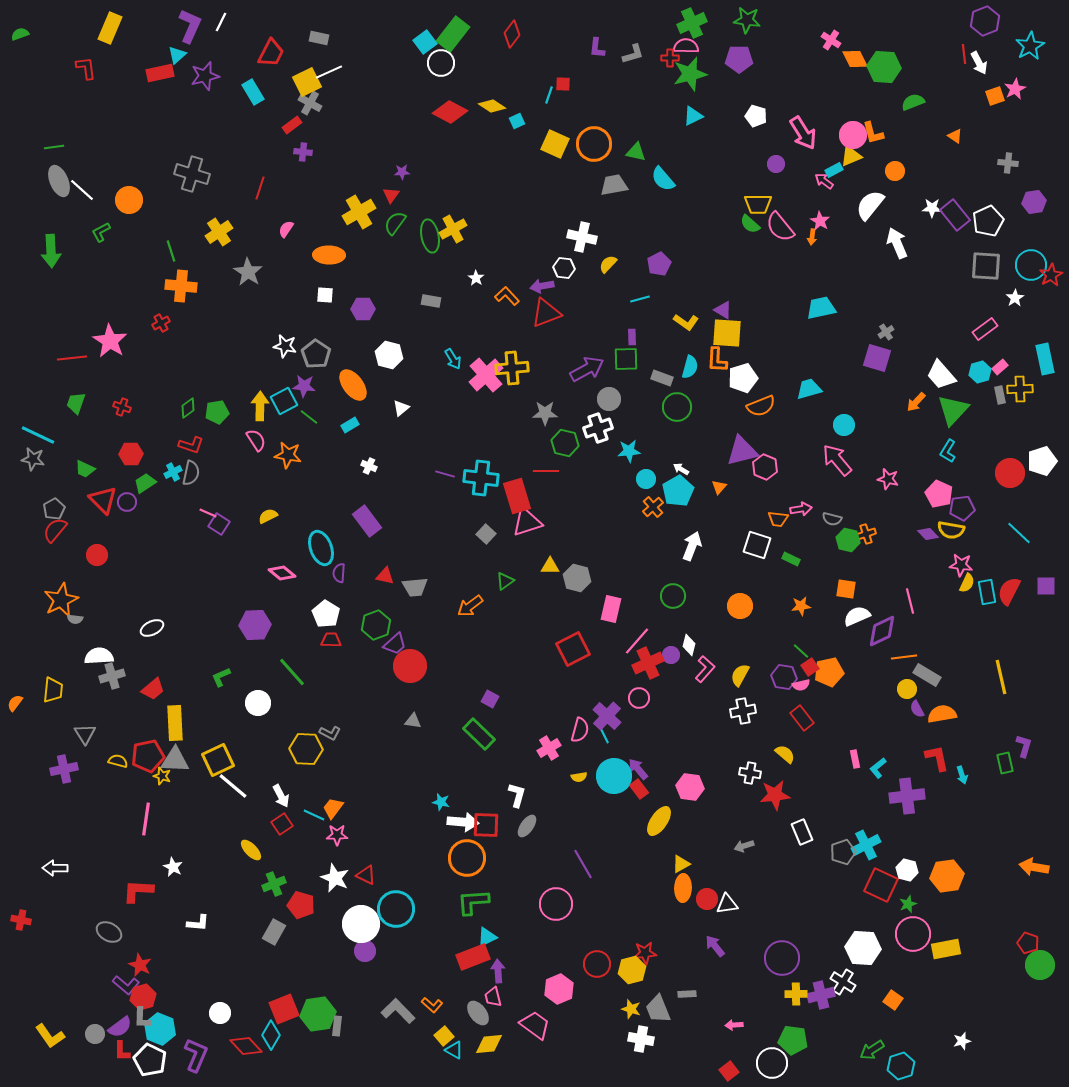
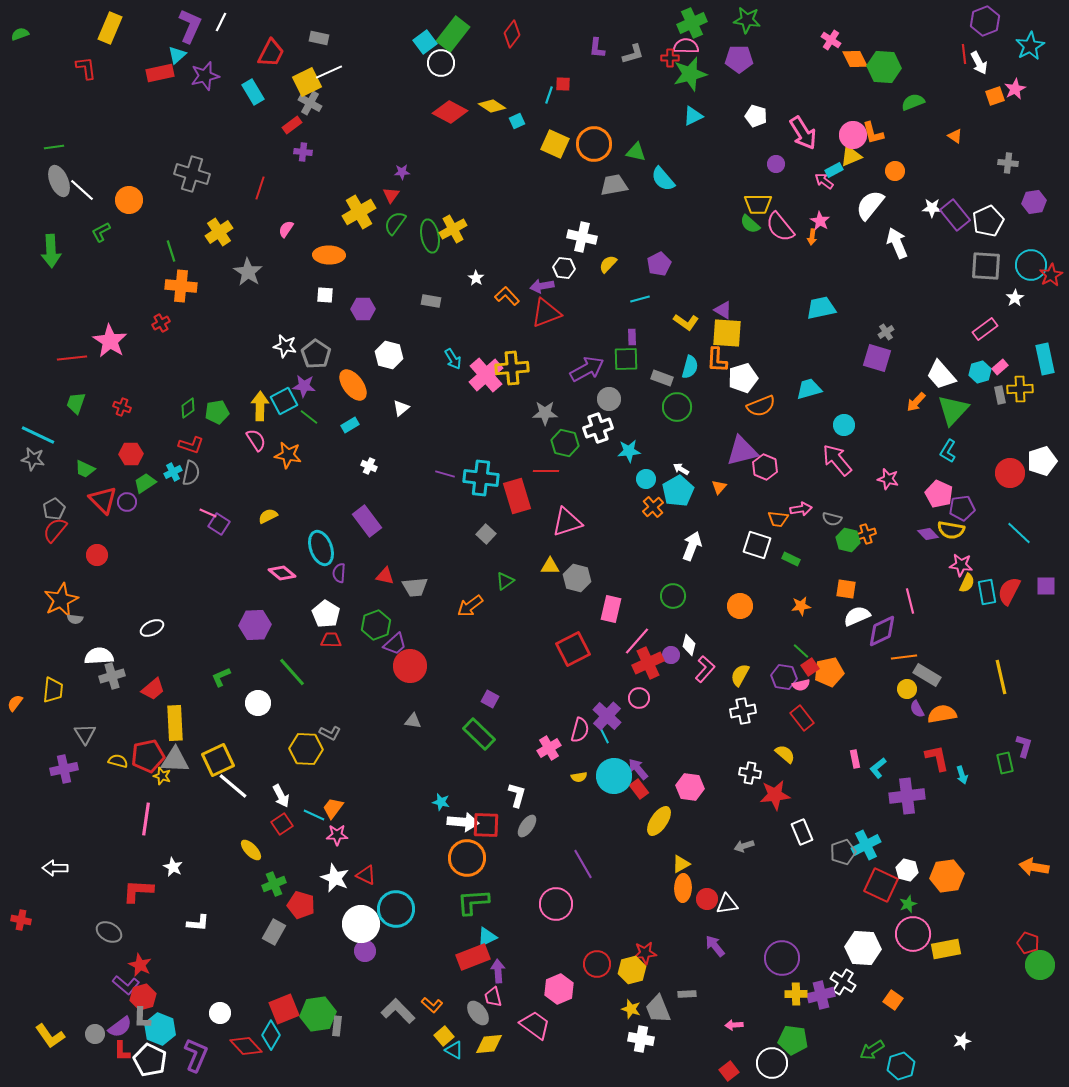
pink triangle at (527, 522): moved 40 px right
